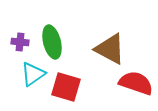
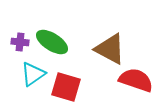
green ellipse: rotated 44 degrees counterclockwise
red semicircle: moved 3 px up
